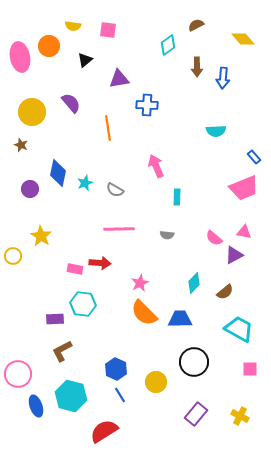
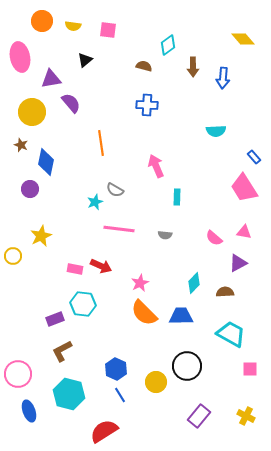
brown semicircle at (196, 25): moved 52 px left, 41 px down; rotated 42 degrees clockwise
orange circle at (49, 46): moved 7 px left, 25 px up
brown arrow at (197, 67): moved 4 px left
purple triangle at (119, 79): moved 68 px left
orange line at (108, 128): moved 7 px left, 15 px down
blue diamond at (58, 173): moved 12 px left, 11 px up
cyan star at (85, 183): moved 10 px right, 19 px down
pink trapezoid at (244, 188): rotated 80 degrees clockwise
pink line at (119, 229): rotated 8 degrees clockwise
gray semicircle at (167, 235): moved 2 px left
yellow star at (41, 236): rotated 15 degrees clockwise
purple triangle at (234, 255): moved 4 px right, 8 px down
red arrow at (100, 263): moved 1 px right, 3 px down; rotated 20 degrees clockwise
brown semicircle at (225, 292): rotated 144 degrees counterclockwise
purple rectangle at (55, 319): rotated 18 degrees counterclockwise
blue trapezoid at (180, 319): moved 1 px right, 3 px up
cyan trapezoid at (239, 329): moved 8 px left, 5 px down
black circle at (194, 362): moved 7 px left, 4 px down
cyan hexagon at (71, 396): moved 2 px left, 2 px up
blue ellipse at (36, 406): moved 7 px left, 5 px down
purple rectangle at (196, 414): moved 3 px right, 2 px down
yellow cross at (240, 416): moved 6 px right
